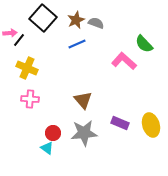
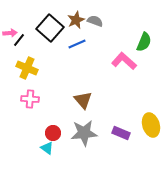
black square: moved 7 px right, 10 px down
gray semicircle: moved 1 px left, 2 px up
green semicircle: moved 2 px up; rotated 114 degrees counterclockwise
purple rectangle: moved 1 px right, 10 px down
